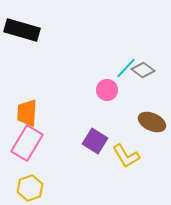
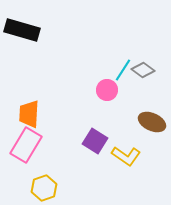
cyan line: moved 3 px left, 2 px down; rotated 10 degrees counterclockwise
orange trapezoid: moved 2 px right, 1 px down
pink rectangle: moved 1 px left, 2 px down
yellow L-shape: rotated 24 degrees counterclockwise
yellow hexagon: moved 14 px right
